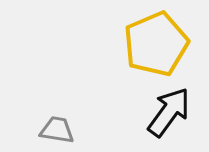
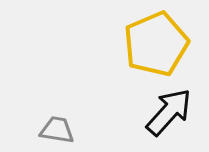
black arrow: rotated 6 degrees clockwise
